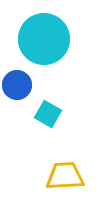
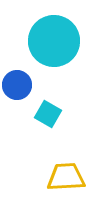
cyan circle: moved 10 px right, 2 px down
yellow trapezoid: moved 1 px right, 1 px down
